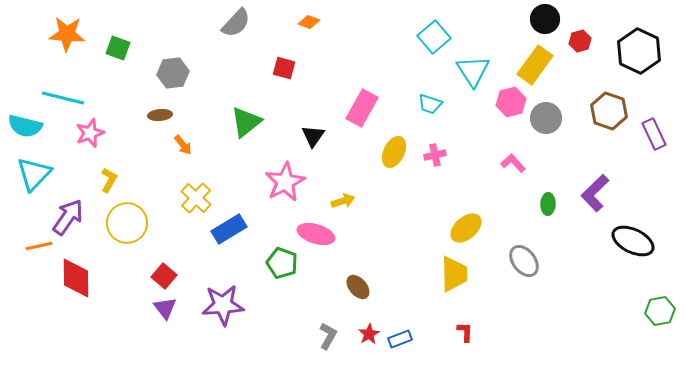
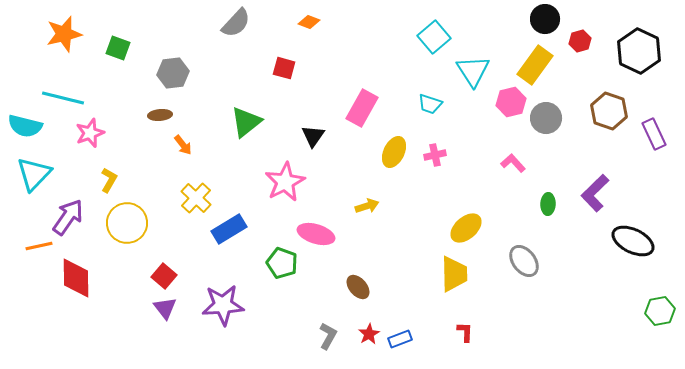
orange star at (67, 34): moved 3 px left; rotated 18 degrees counterclockwise
yellow arrow at (343, 201): moved 24 px right, 5 px down
